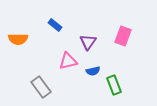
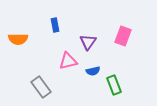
blue rectangle: rotated 40 degrees clockwise
